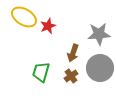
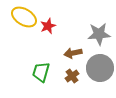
brown arrow: rotated 60 degrees clockwise
brown cross: moved 1 px right
